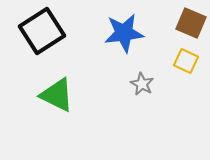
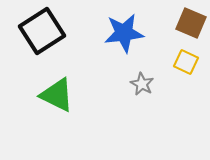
yellow square: moved 1 px down
